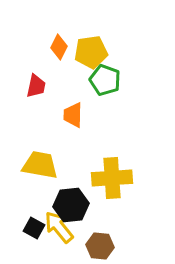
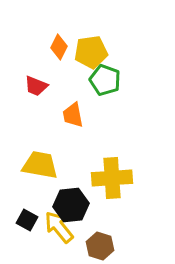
red trapezoid: rotated 100 degrees clockwise
orange trapezoid: rotated 12 degrees counterclockwise
black square: moved 7 px left, 8 px up
brown hexagon: rotated 12 degrees clockwise
